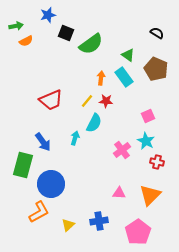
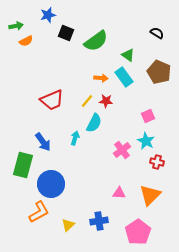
green semicircle: moved 5 px right, 3 px up
brown pentagon: moved 3 px right, 3 px down
orange arrow: rotated 88 degrees clockwise
red trapezoid: moved 1 px right
